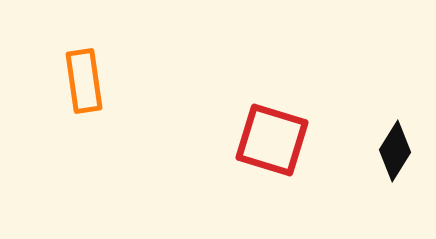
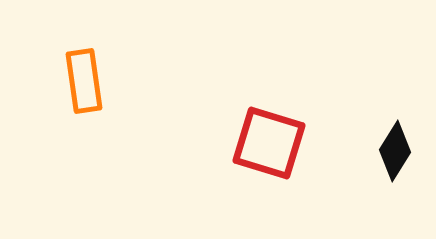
red square: moved 3 px left, 3 px down
